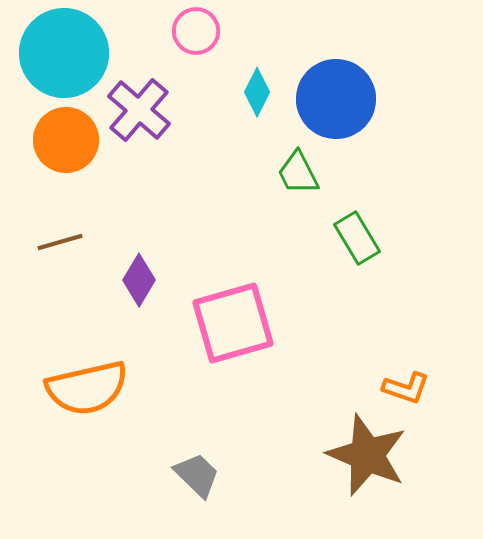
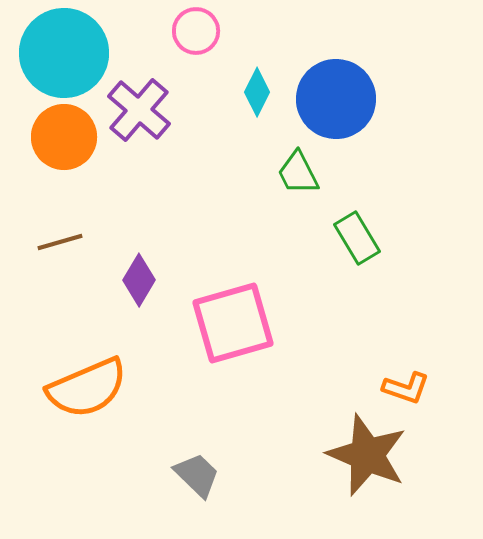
orange circle: moved 2 px left, 3 px up
orange semicircle: rotated 10 degrees counterclockwise
